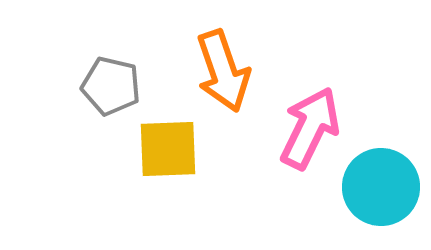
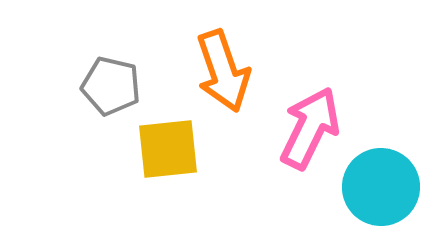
yellow square: rotated 4 degrees counterclockwise
